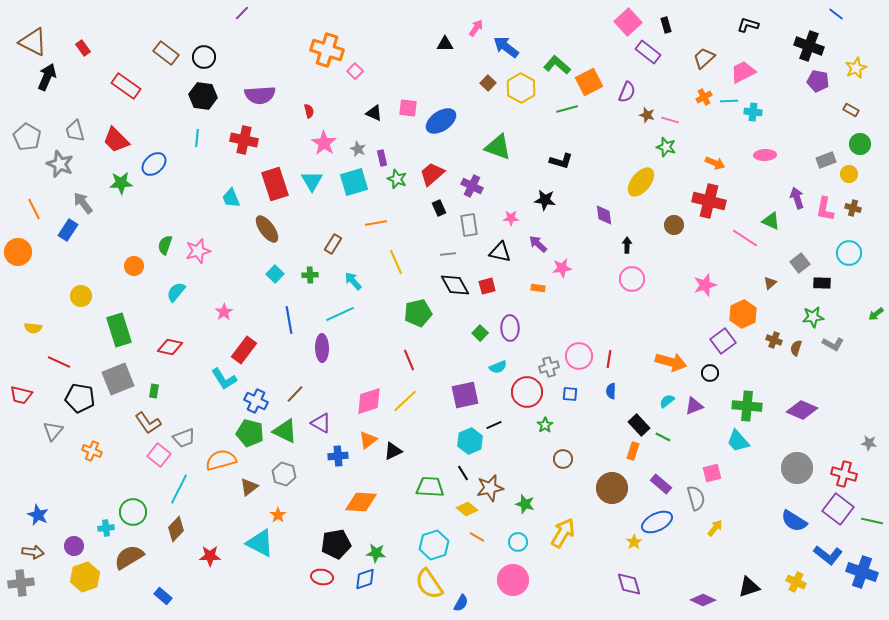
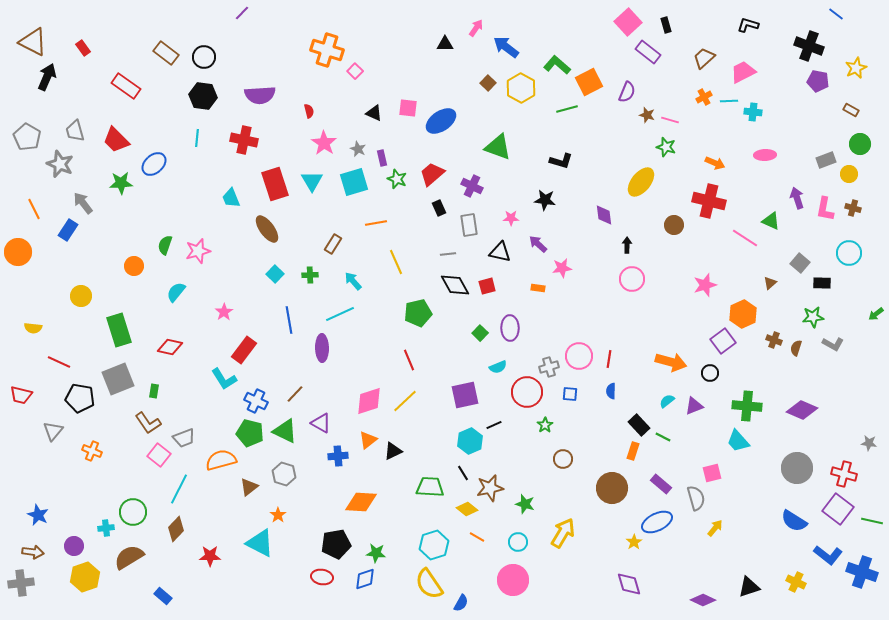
gray square at (800, 263): rotated 12 degrees counterclockwise
